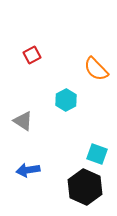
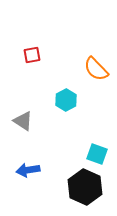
red square: rotated 18 degrees clockwise
